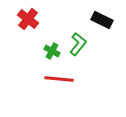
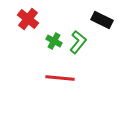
green L-shape: moved 2 px up
green cross: moved 2 px right, 10 px up
red line: moved 1 px right, 1 px up
